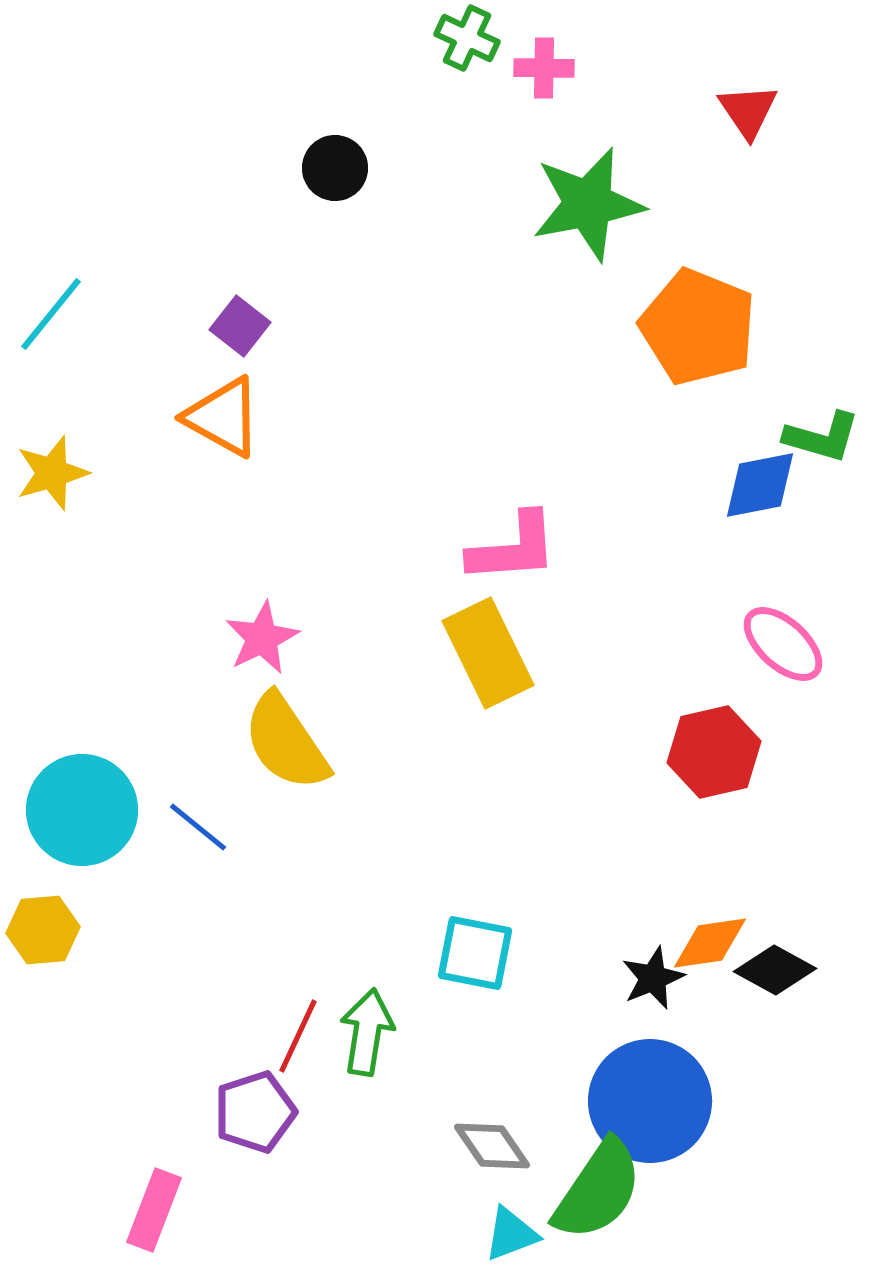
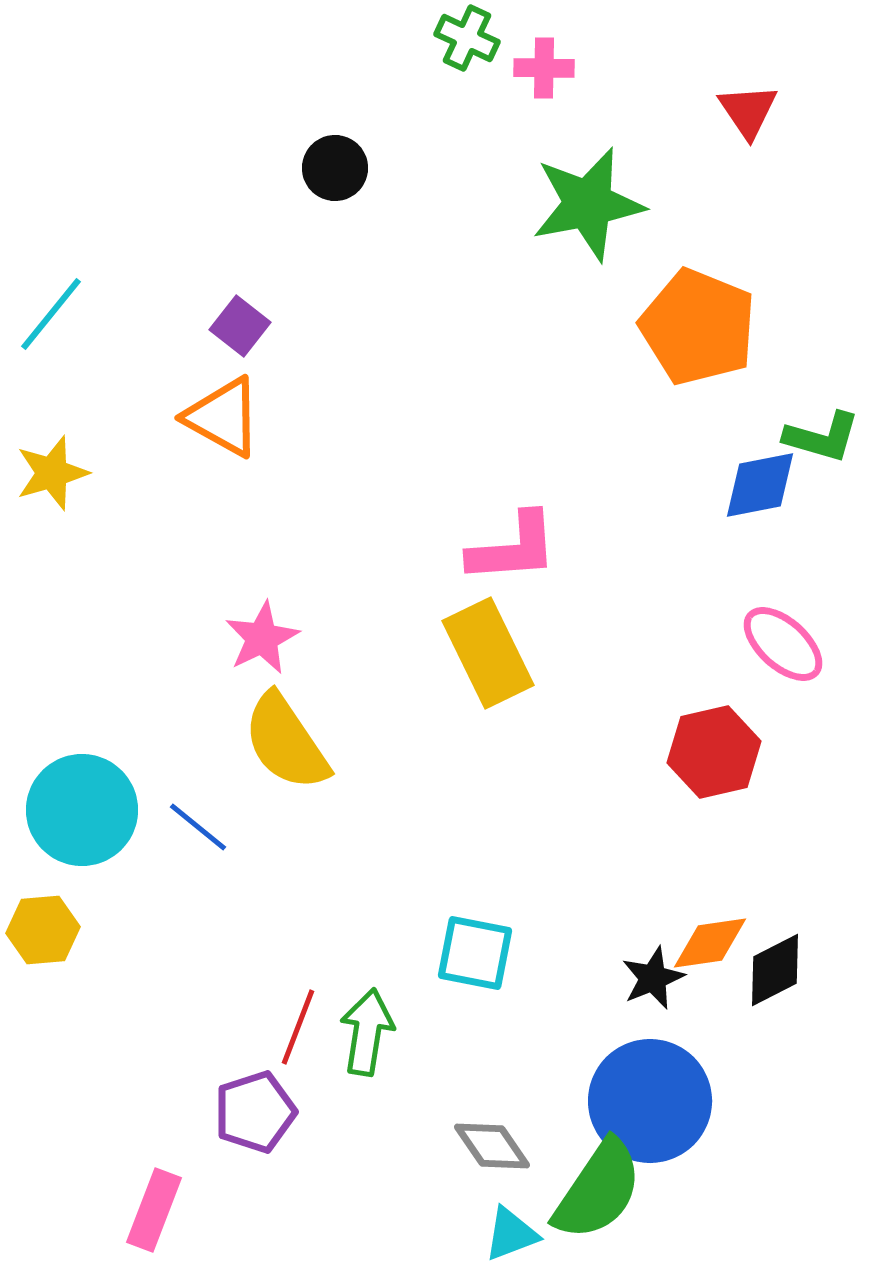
black diamond: rotated 56 degrees counterclockwise
red line: moved 9 px up; rotated 4 degrees counterclockwise
